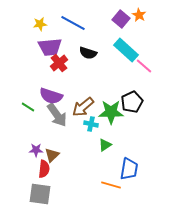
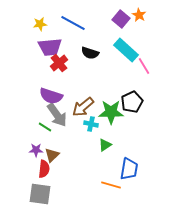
black semicircle: moved 2 px right
pink line: rotated 18 degrees clockwise
green line: moved 17 px right, 20 px down
